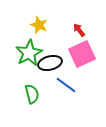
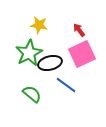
yellow star: rotated 12 degrees counterclockwise
green semicircle: rotated 36 degrees counterclockwise
